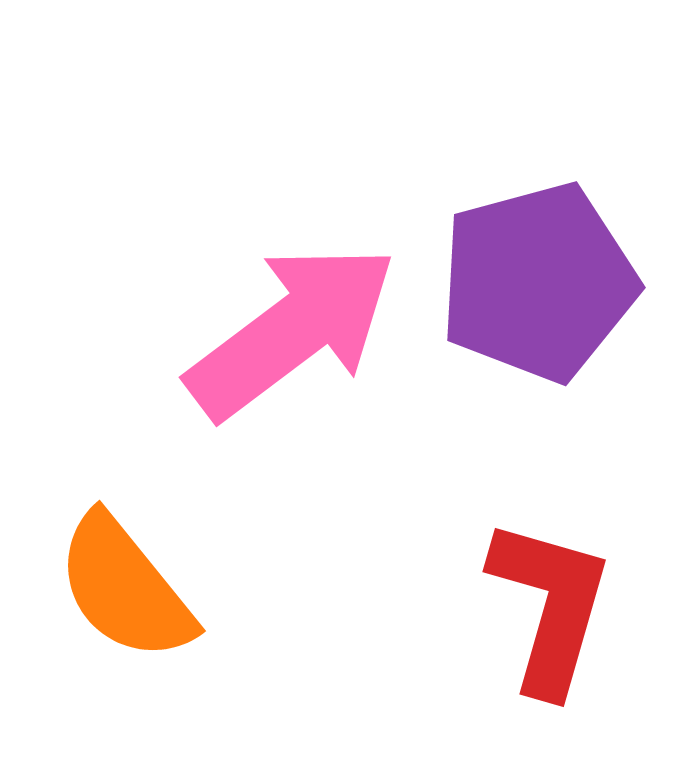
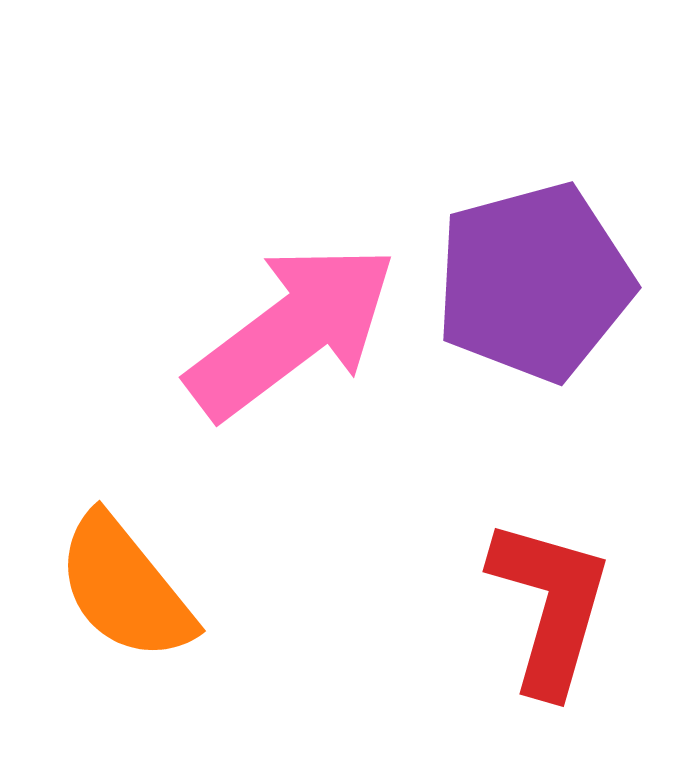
purple pentagon: moved 4 px left
